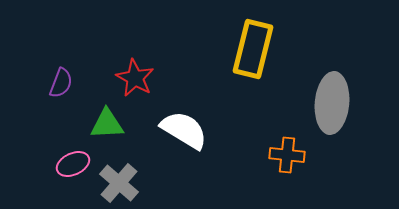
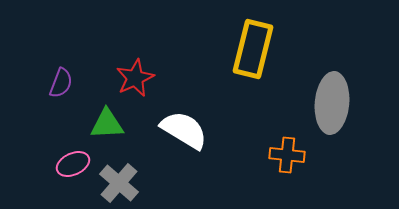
red star: rotated 18 degrees clockwise
